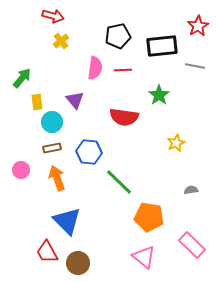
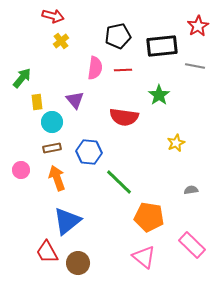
blue triangle: rotated 36 degrees clockwise
